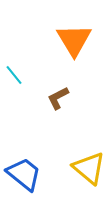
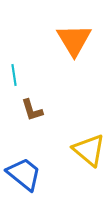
cyan line: rotated 30 degrees clockwise
brown L-shape: moved 26 px left, 12 px down; rotated 80 degrees counterclockwise
yellow triangle: moved 18 px up
